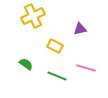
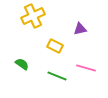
green semicircle: moved 4 px left
